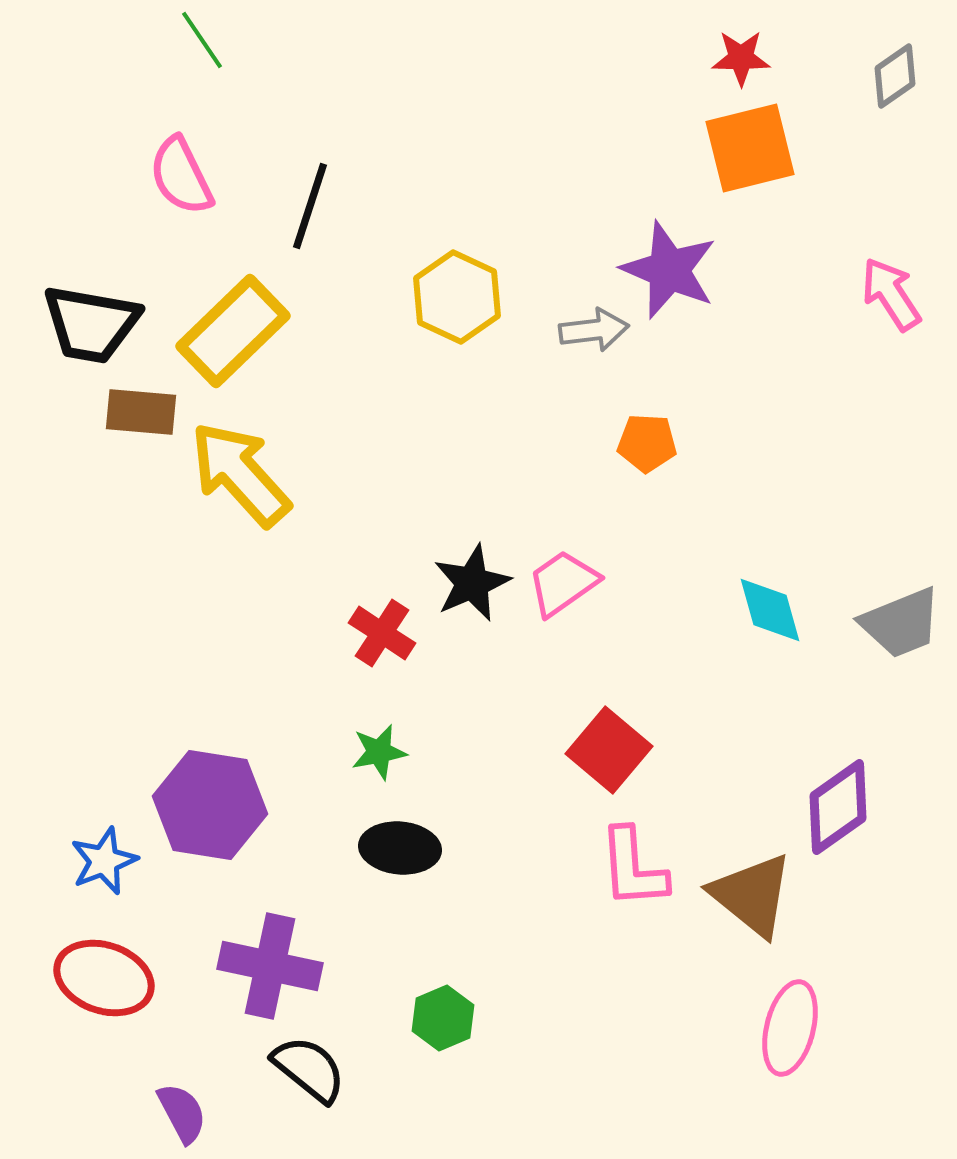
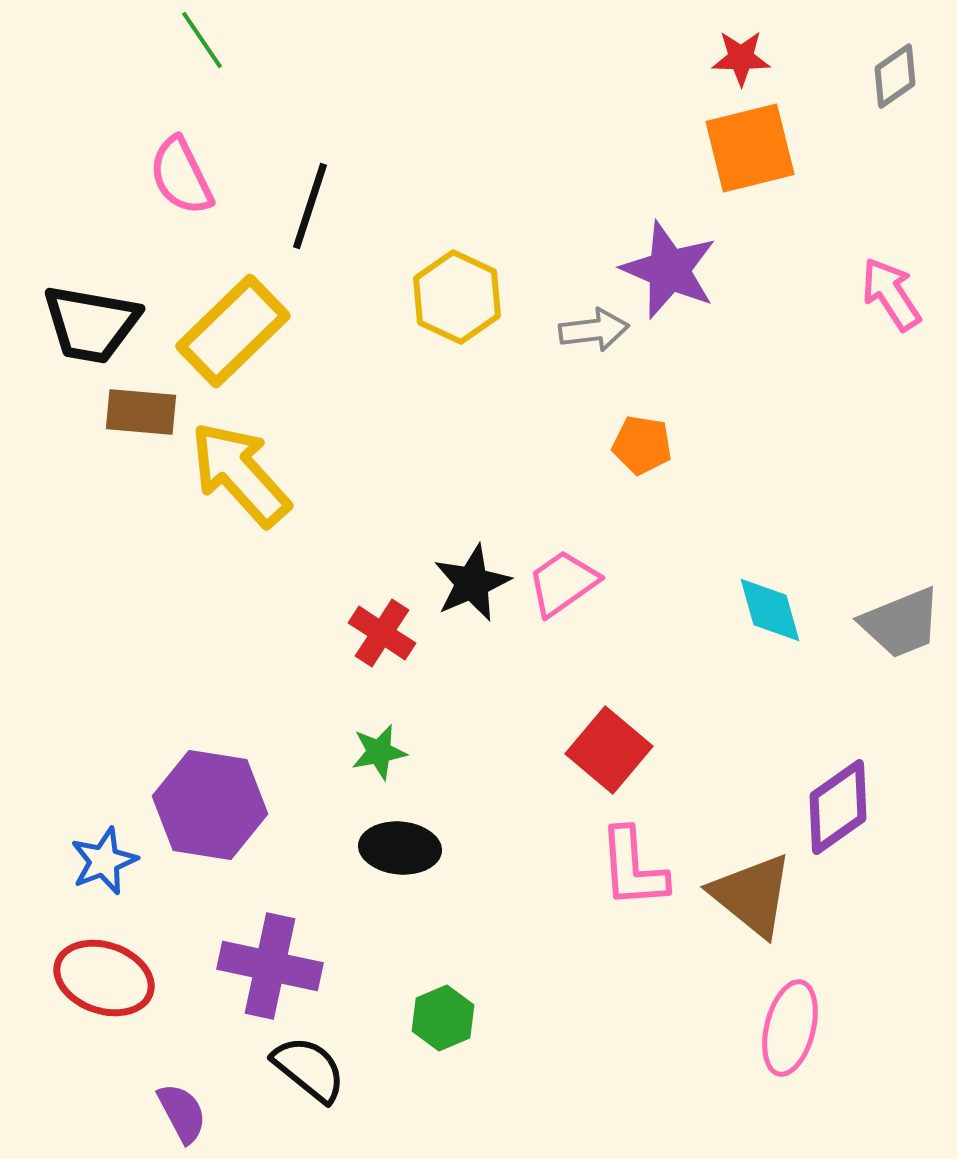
orange pentagon: moved 5 px left, 2 px down; rotated 6 degrees clockwise
